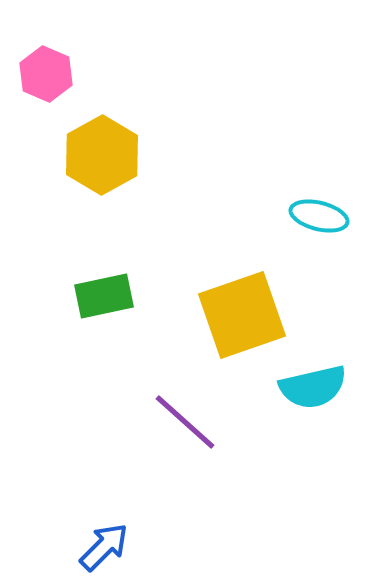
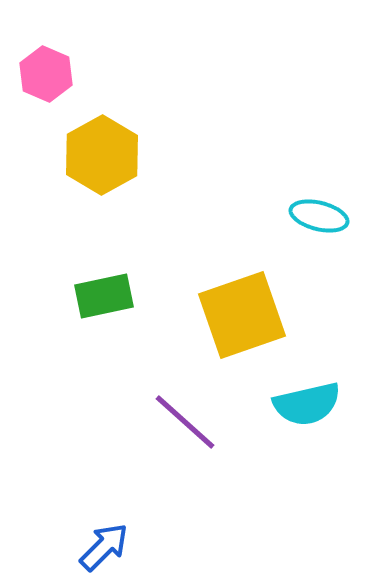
cyan semicircle: moved 6 px left, 17 px down
